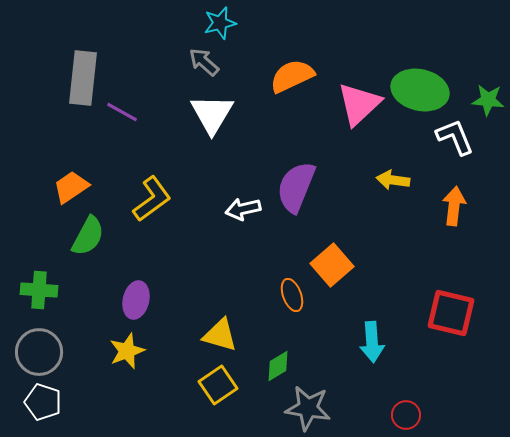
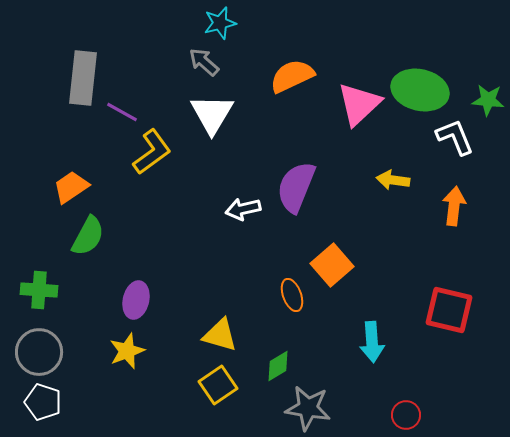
yellow L-shape: moved 47 px up
red square: moved 2 px left, 3 px up
